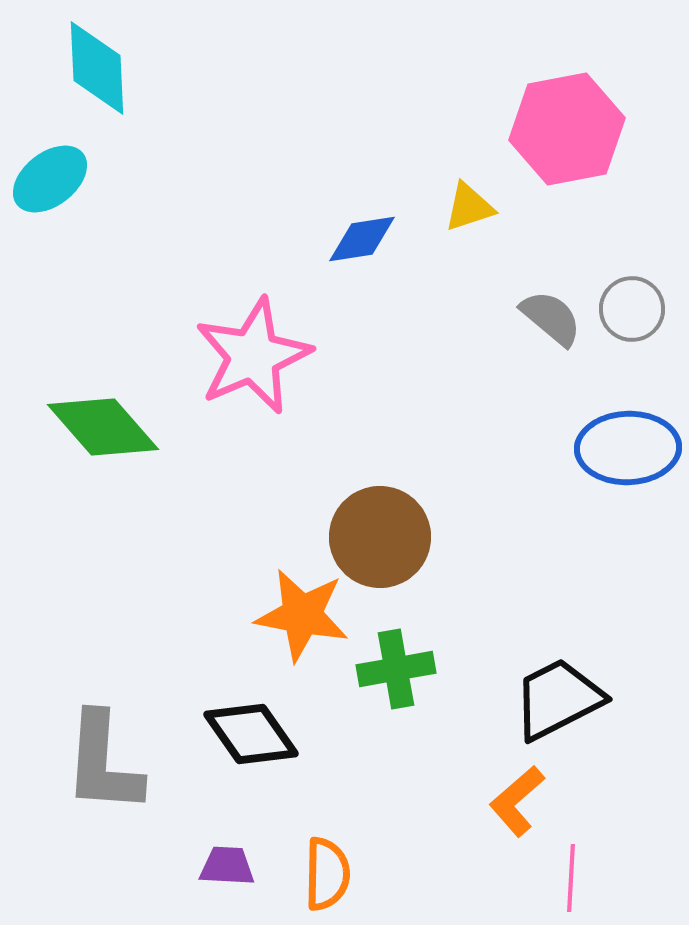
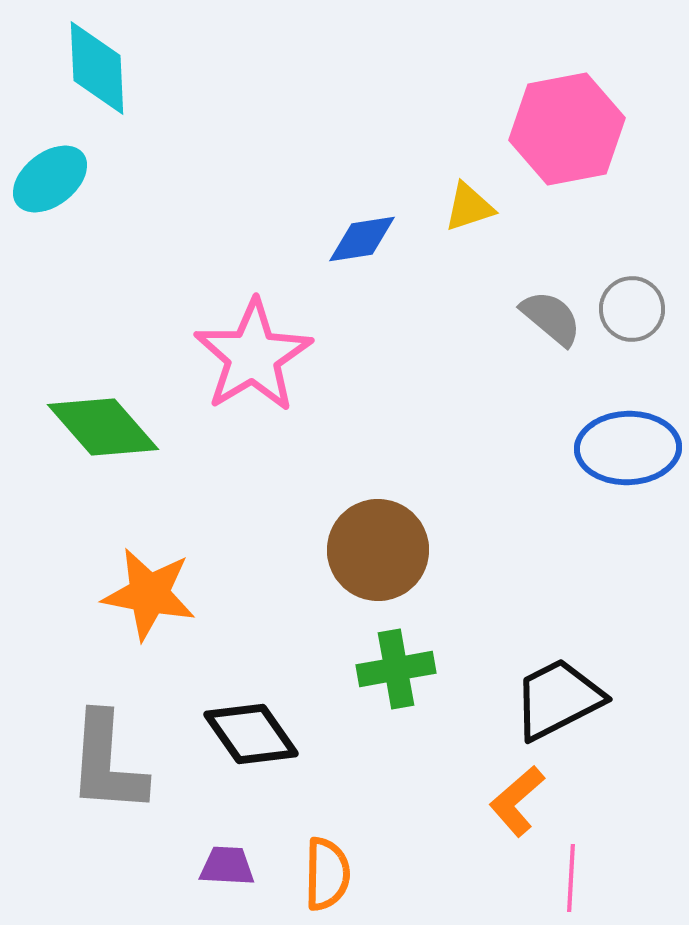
pink star: rotated 8 degrees counterclockwise
brown circle: moved 2 px left, 13 px down
orange star: moved 153 px left, 21 px up
gray L-shape: moved 4 px right
